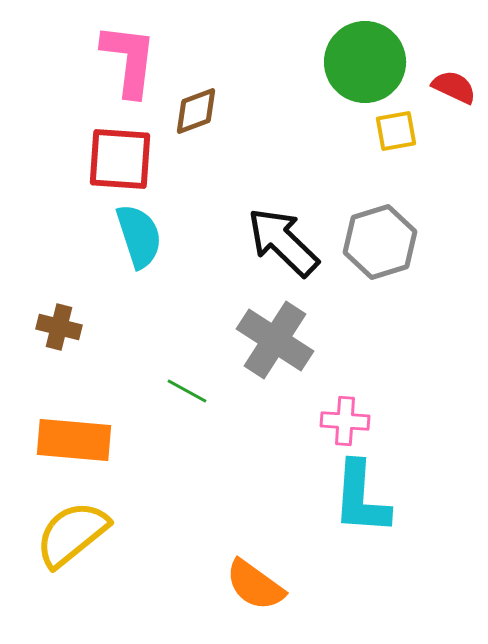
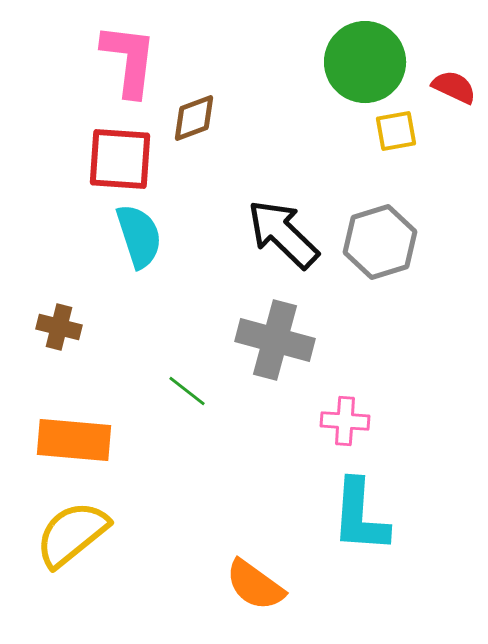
brown diamond: moved 2 px left, 7 px down
black arrow: moved 8 px up
gray cross: rotated 18 degrees counterclockwise
green line: rotated 9 degrees clockwise
cyan L-shape: moved 1 px left, 18 px down
